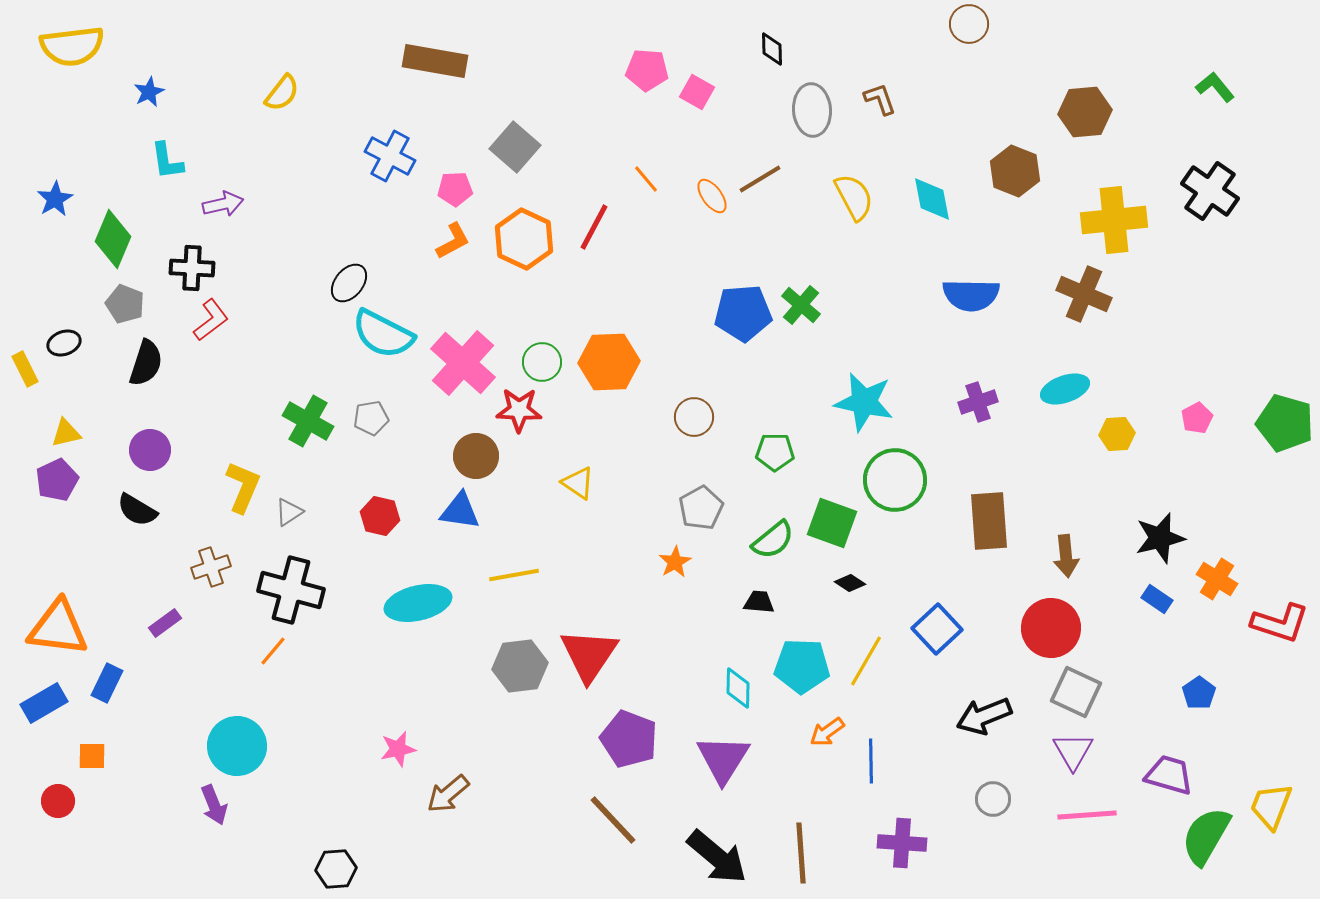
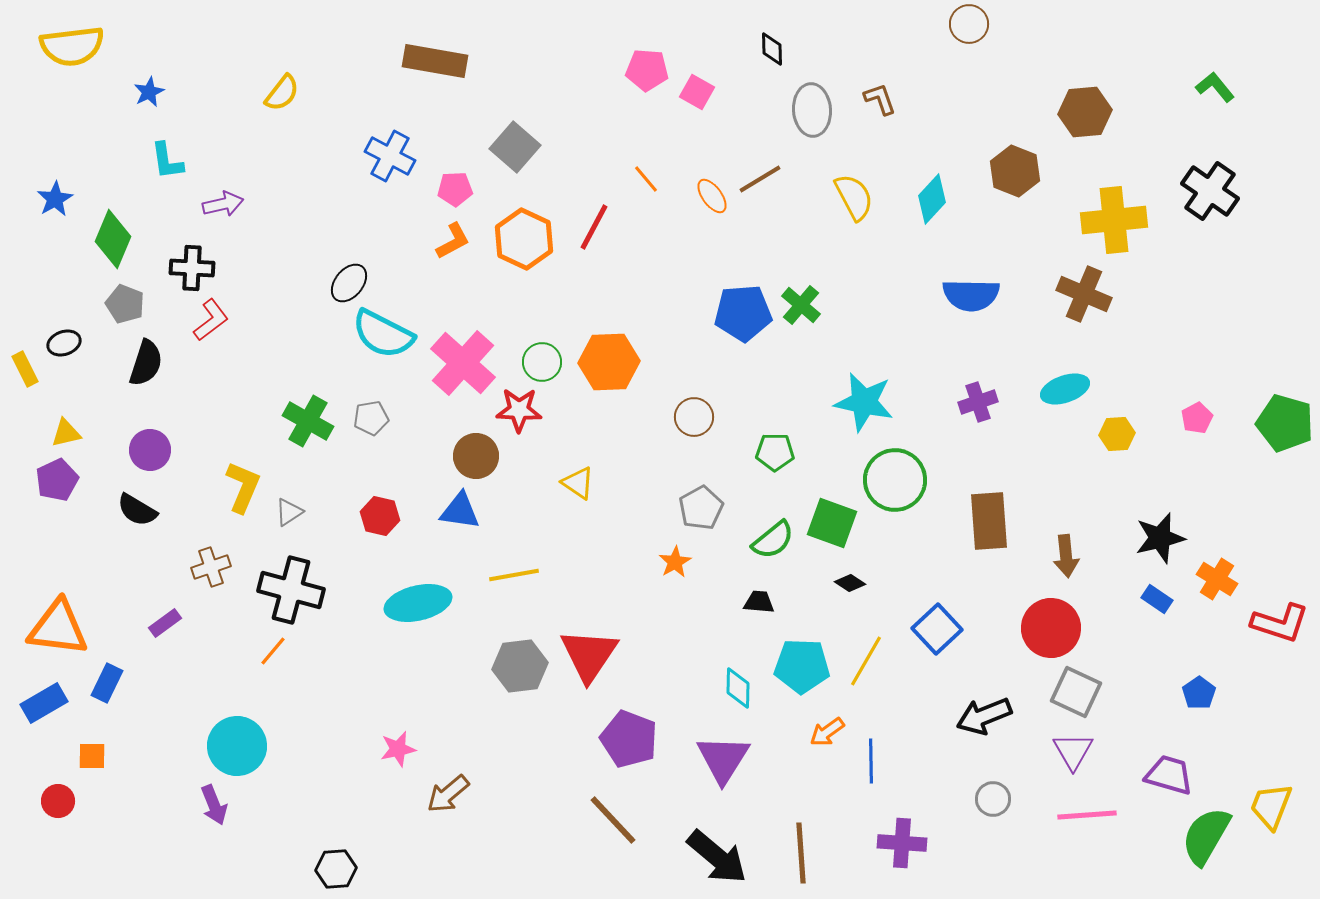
cyan diamond at (932, 199): rotated 54 degrees clockwise
